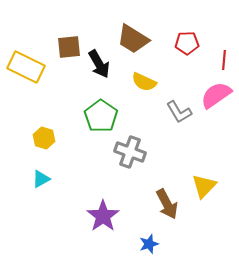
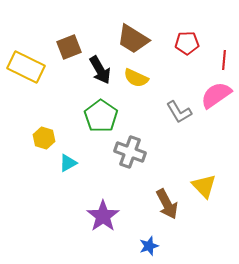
brown square: rotated 15 degrees counterclockwise
black arrow: moved 1 px right, 6 px down
yellow semicircle: moved 8 px left, 4 px up
cyan triangle: moved 27 px right, 16 px up
yellow triangle: rotated 28 degrees counterclockwise
blue star: moved 2 px down
